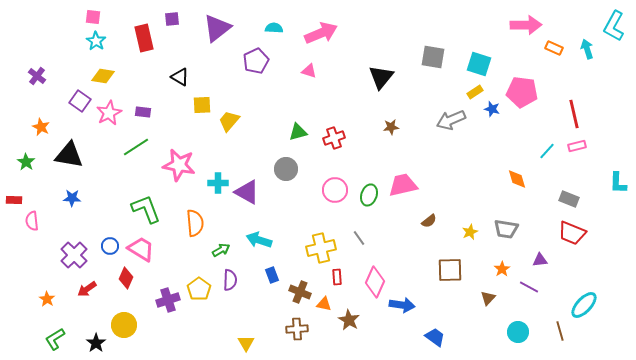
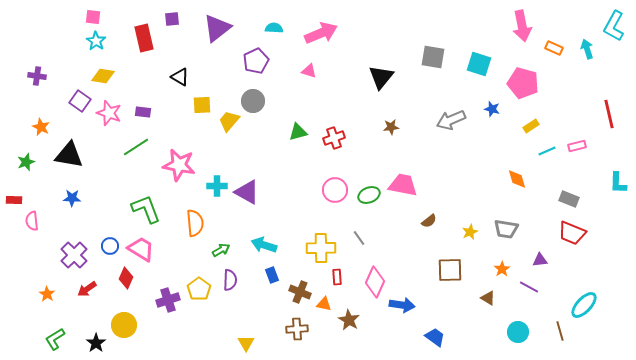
pink arrow at (526, 25): moved 4 px left, 1 px down; rotated 80 degrees clockwise
purple cross at (37, 76): rotated 30 degrees counterclockwise
yellow rectangle at (475, 92): moved 56 px right, 34 px down
pink pentagon at (522, 92): moved 1 px right, 9 px up; rotated 8 degrees clockwise
pink star at (109, 113): rotated 25 degrees counterclockwise
red line at (574, 114): moved 35 px right
cyan line at (547, 151): rotated 24 degrees clockwise
green star at (26, 162): rotated 18 degrees clockwise
gray circle at (286, 169): moved 33 px left, 68 px up
cyan cross at (218, 183): moved 1 px left, 3 px down
pink trapezoid at (403, 185): rotated 24 degrees clockwise
green ellipse at (369, 195): rotated 50 degrees clockwise
cyan arrow at (259, 240): moved 5 px right, 5 px down
yellow cross at (321, 248): rotated 12 degrees clockwise
brown triangle at (488, 298): rotated 42 degrees counterclockwise
orange star at (47, 299): moved 5 px up
